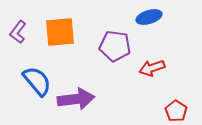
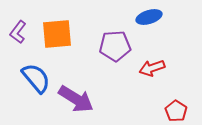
orange square: moved 3 px left, 2 px down
purple pentagon: rotated 12 degrees counterclockwise
blue semicircle: moved 1 px left, 3 px up
purple arrow: rotated 39 degrees clockwise
